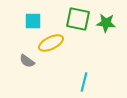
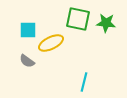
cyan square: moved 5 px left, 9 px down
